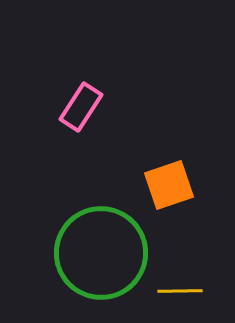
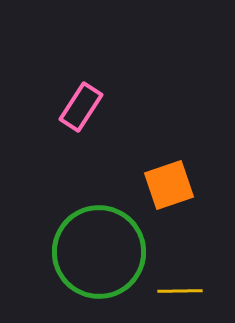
green circle: moved 2 px left, 1 px up
